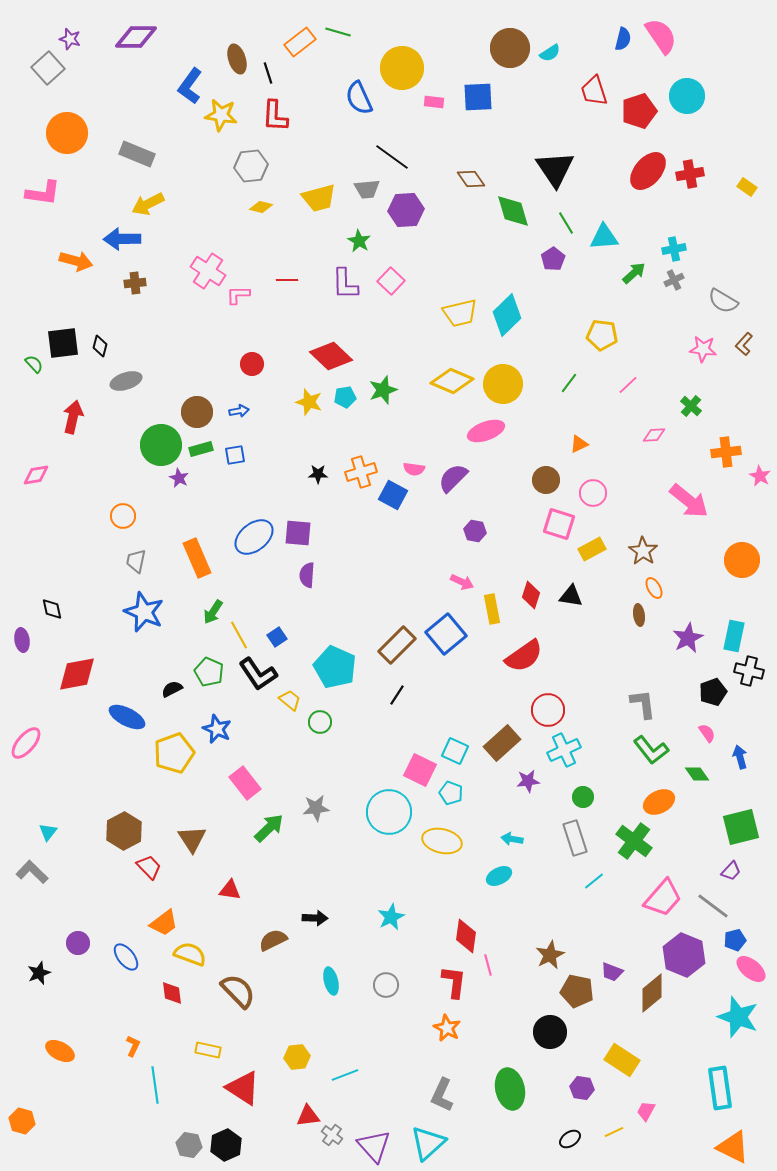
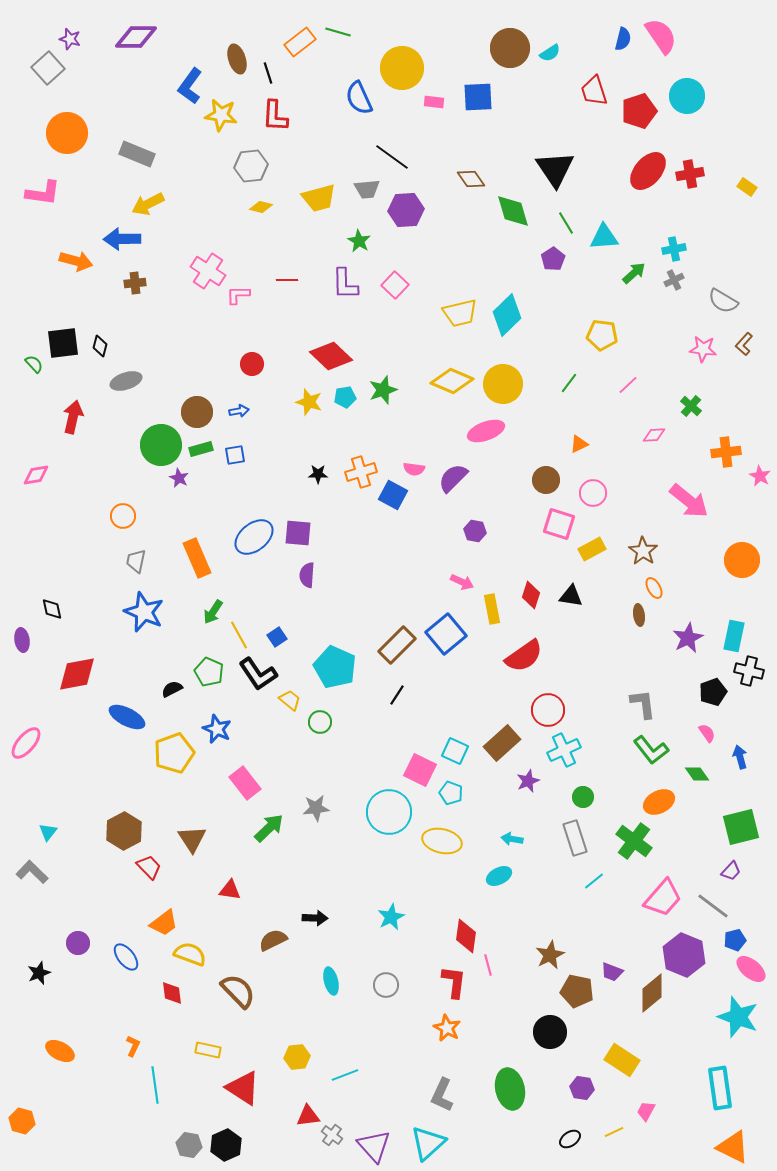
pink square at (391, 281): moved 4 px right, 4 px down
purple star at (528, 781): rotated 15 degrees counterclockwise
